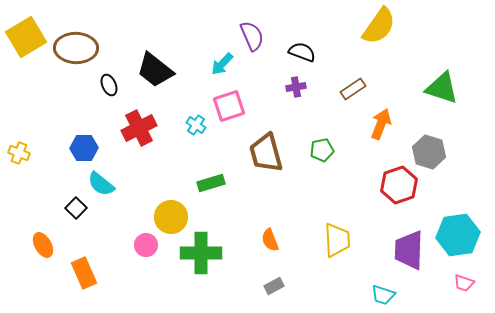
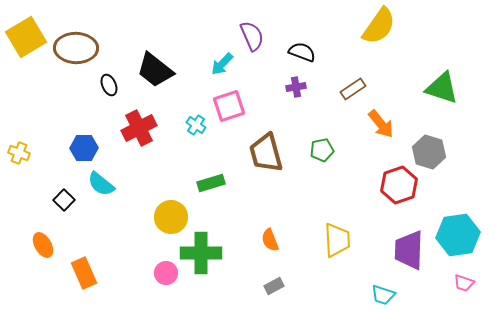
orange arrow: rotated 120 degrees clockwise
black square: moved 12 px left, 8 px up
pink circle: moved 20 px right, 28 px down
